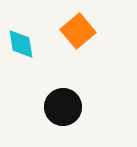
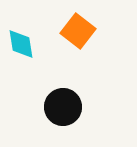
orange square: rotated 12 degrees counterclockwise
